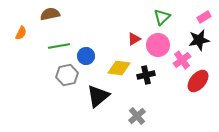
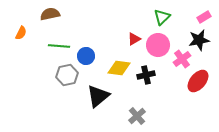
green line: rotated 15 degrees clockwise
pink cross: moved 1 px up
